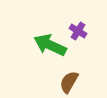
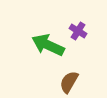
green arrow: moved 2 px left
